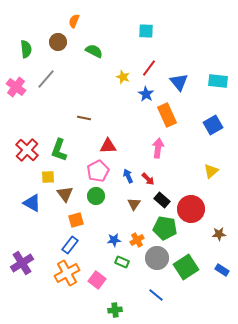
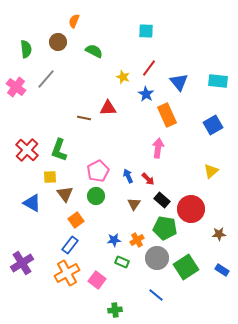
red triangle at (108, 146): moved 38 px up
yellow square at (48, 177): moved 2 px right
orange square at (76, 220): rotated 21 degrees counterclockwise
